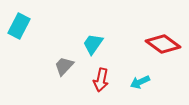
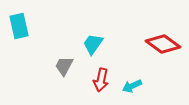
cyan rectangle: rotated 40 degrees counterclockwise
gray trapezoid: rotated 15 degrees counterclockwise
cyan arrow: moved 8 px left, 4 px down
